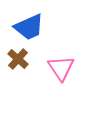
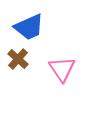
pink triangle: moved 1 px right, 1 px down
